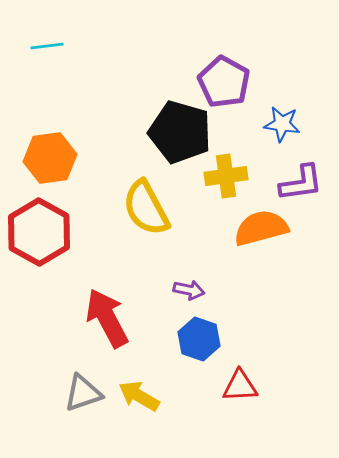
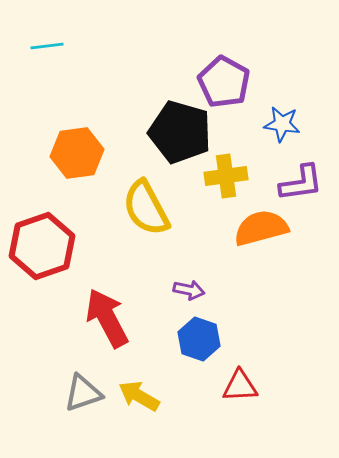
orange hexagon: moved 27 px right, 5 px up
red hexagon: moved 3 px right, 14 px down; rotated 12 degrees clockwise
